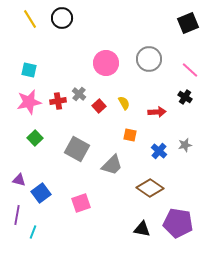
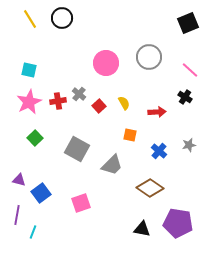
gray circle: moved 2 px up
pink star: rotated 15 degrees counterclockwise
gray star: moved 4 px right
